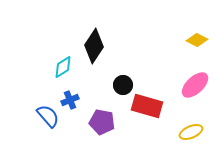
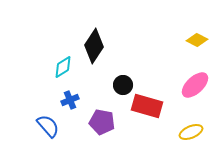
blue semicircle: moved 10 px down
